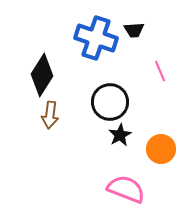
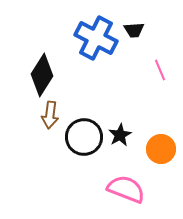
blue cross: rotated 9 degrees clockwise
pink line: moved 1 px up
black circle: moved 26 px left, 35 px down
